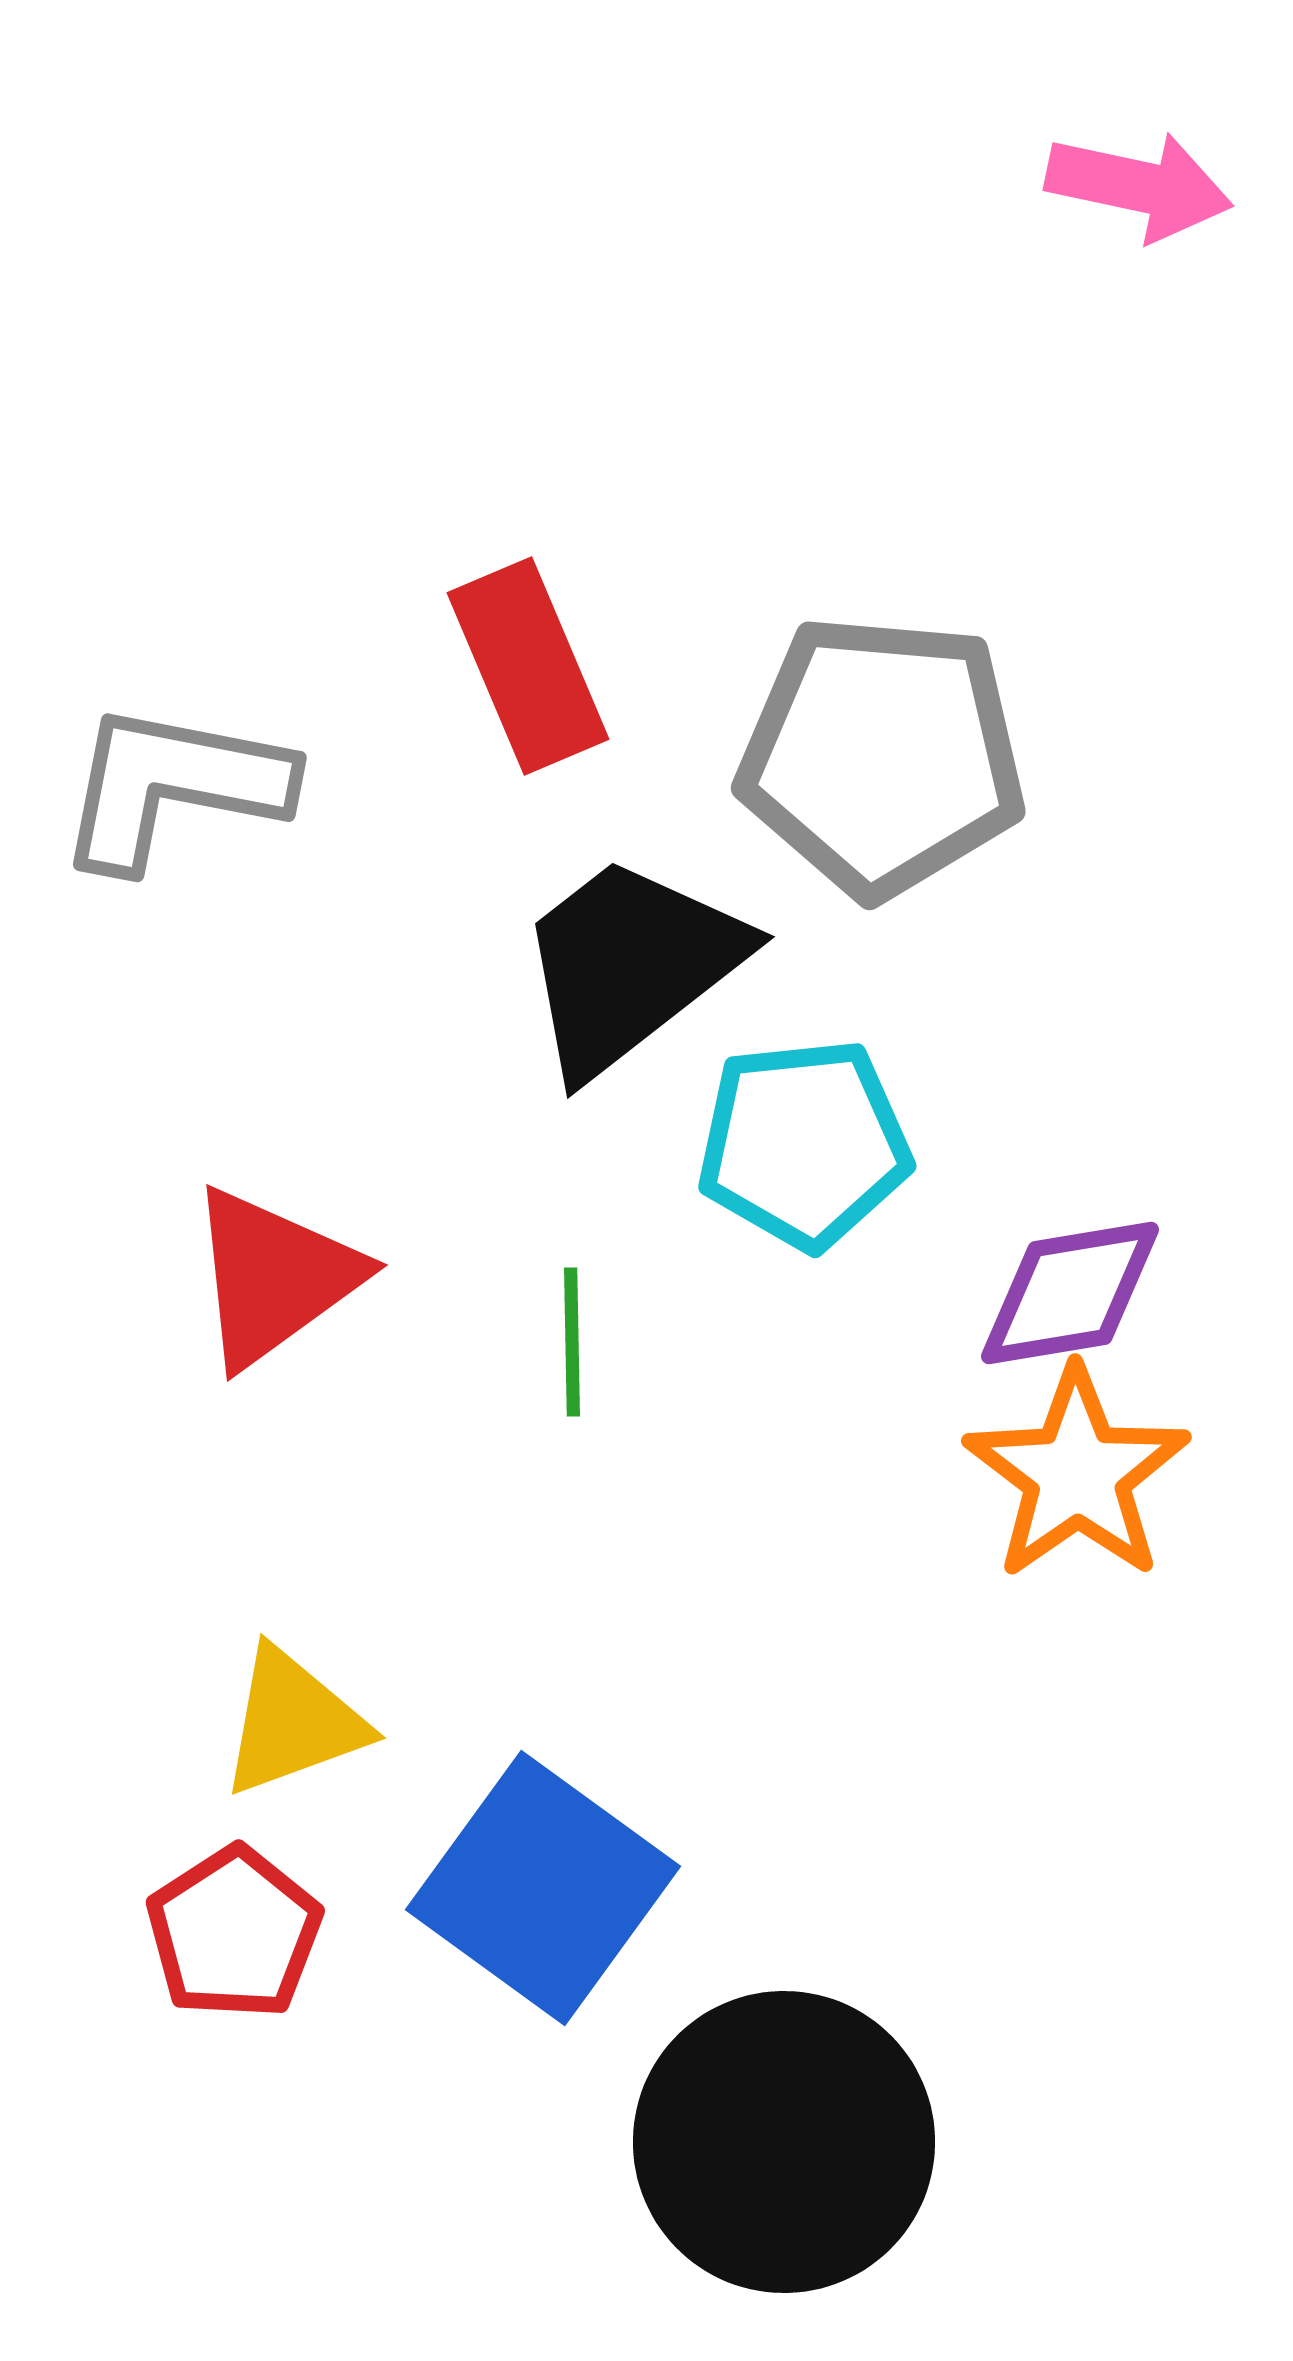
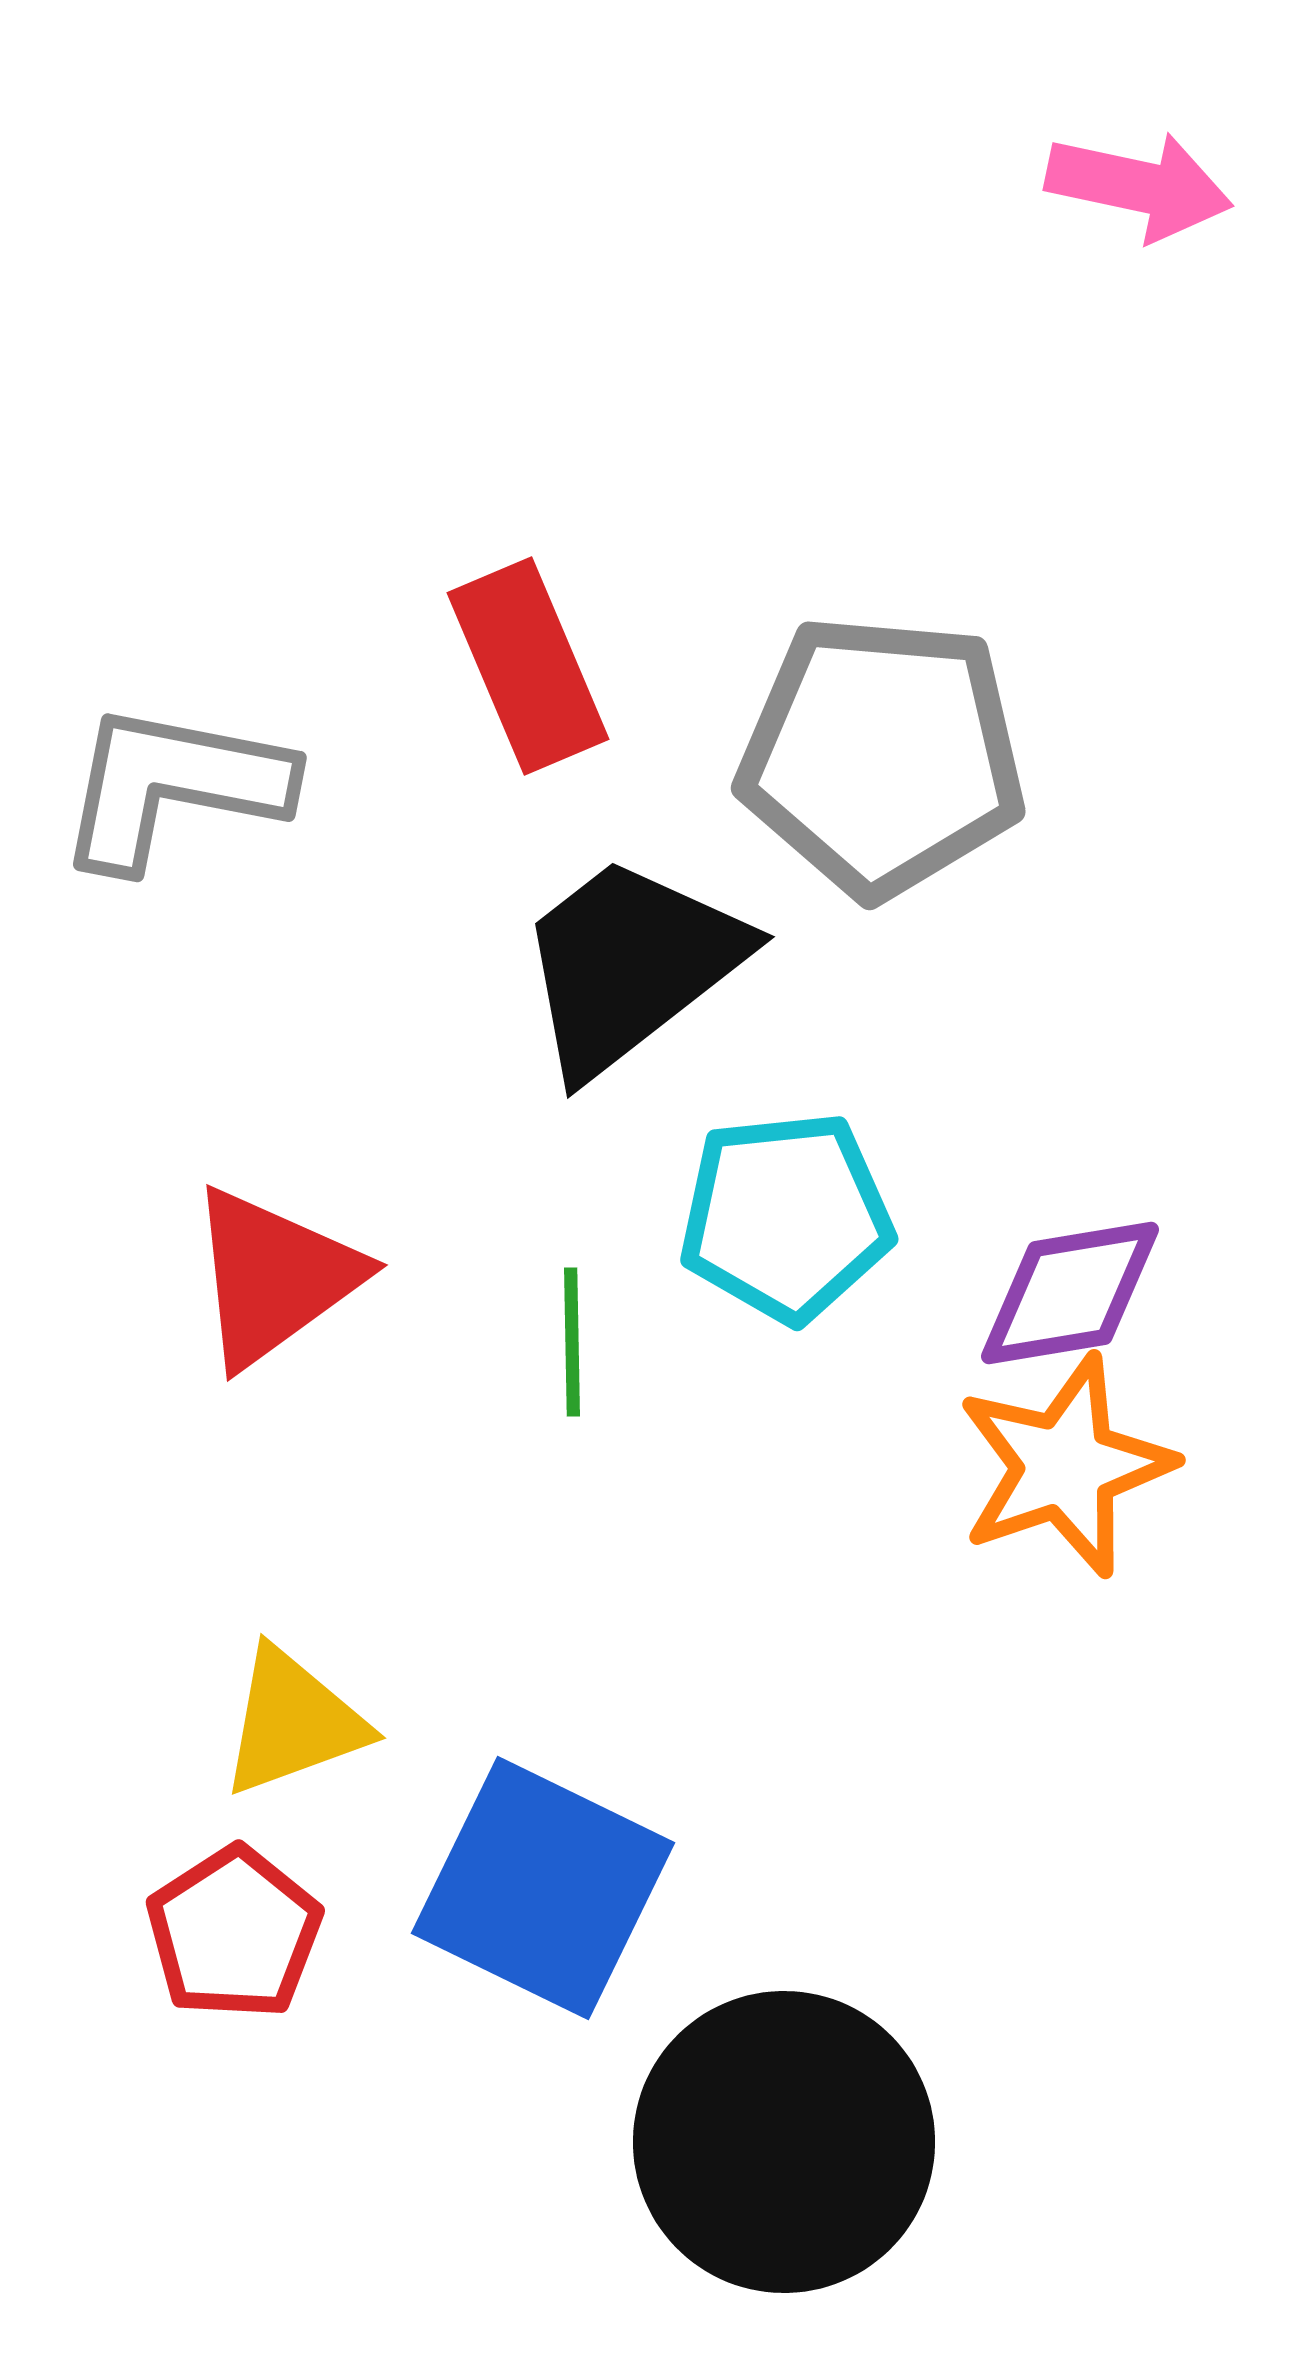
cyan pentagon: moved 18 px left, 73 px down
orange star: moved 12 px left, 8 px up; rotated 16 degrees clockwise
blue square: rotated 10 degrees counterclockwise
